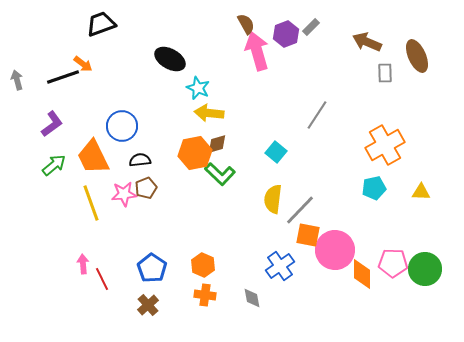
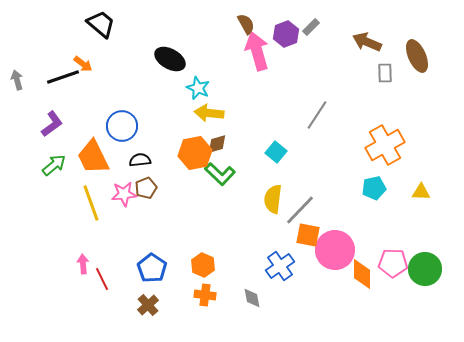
black trapezoid at (101, 24): rotated 60 degrees clockwise
